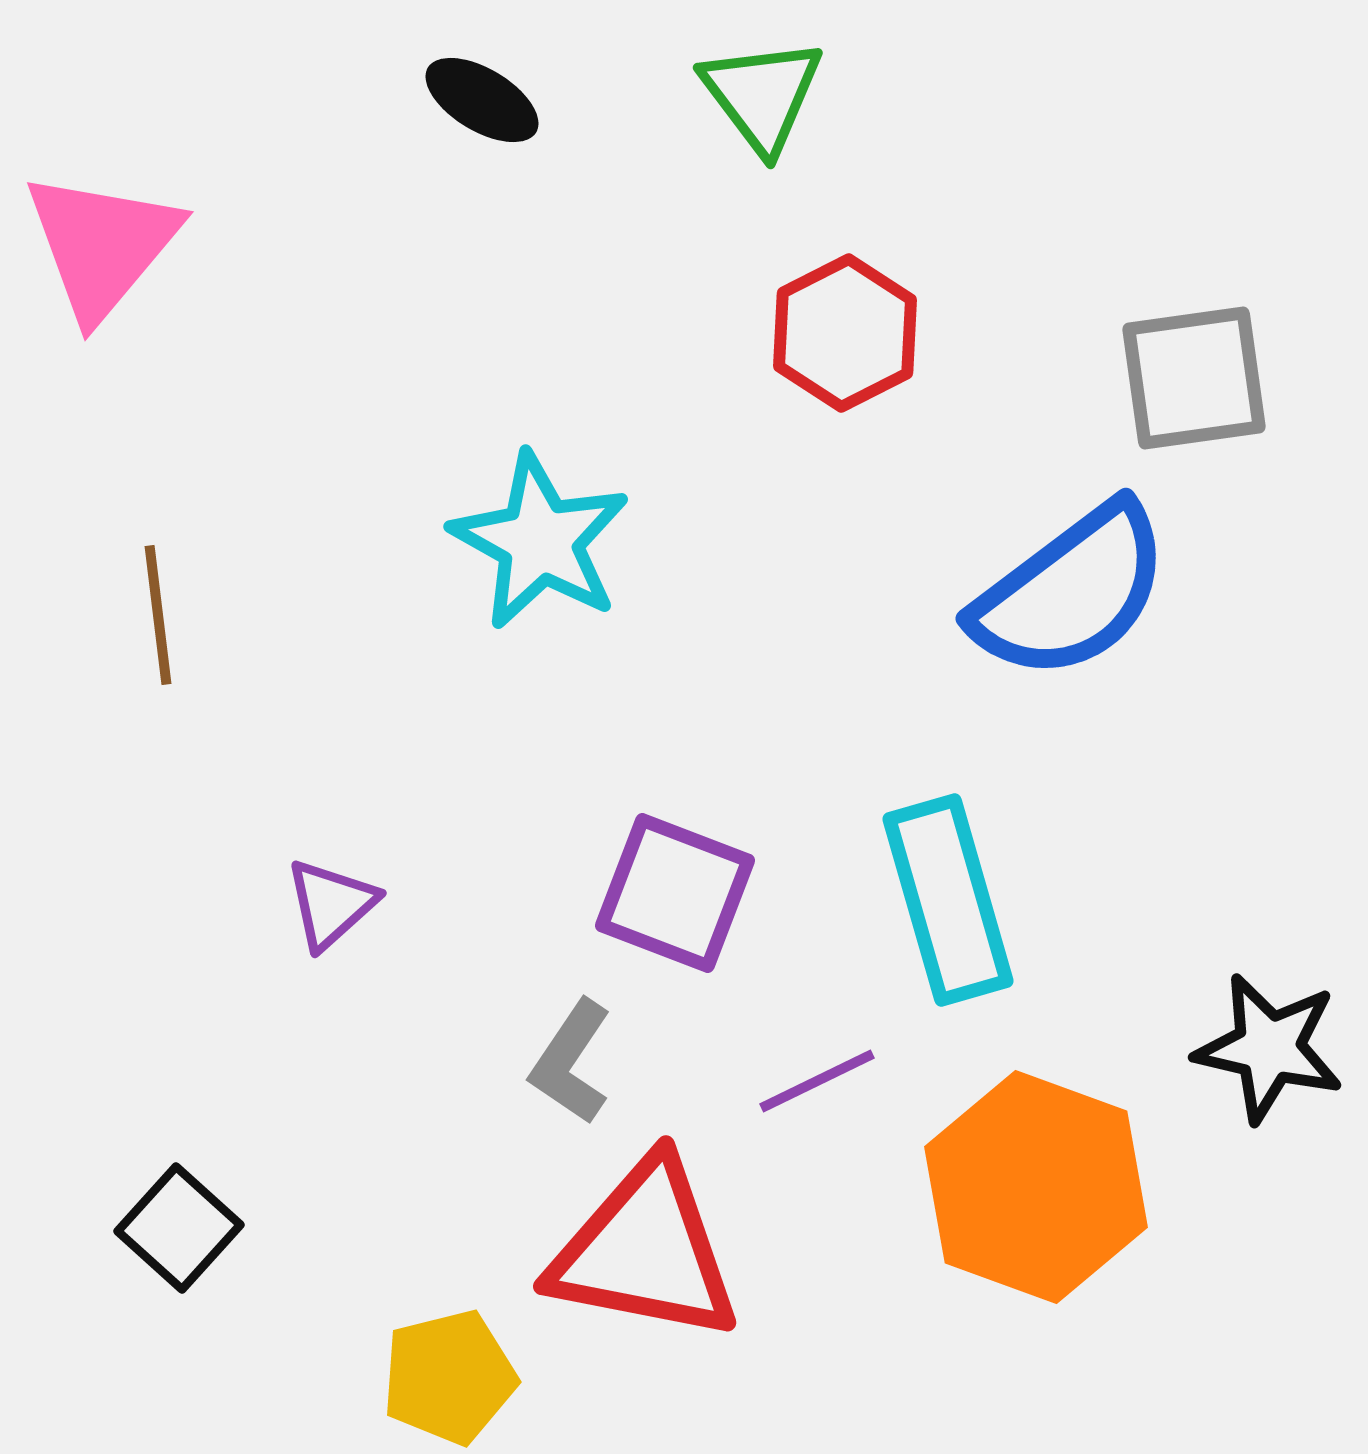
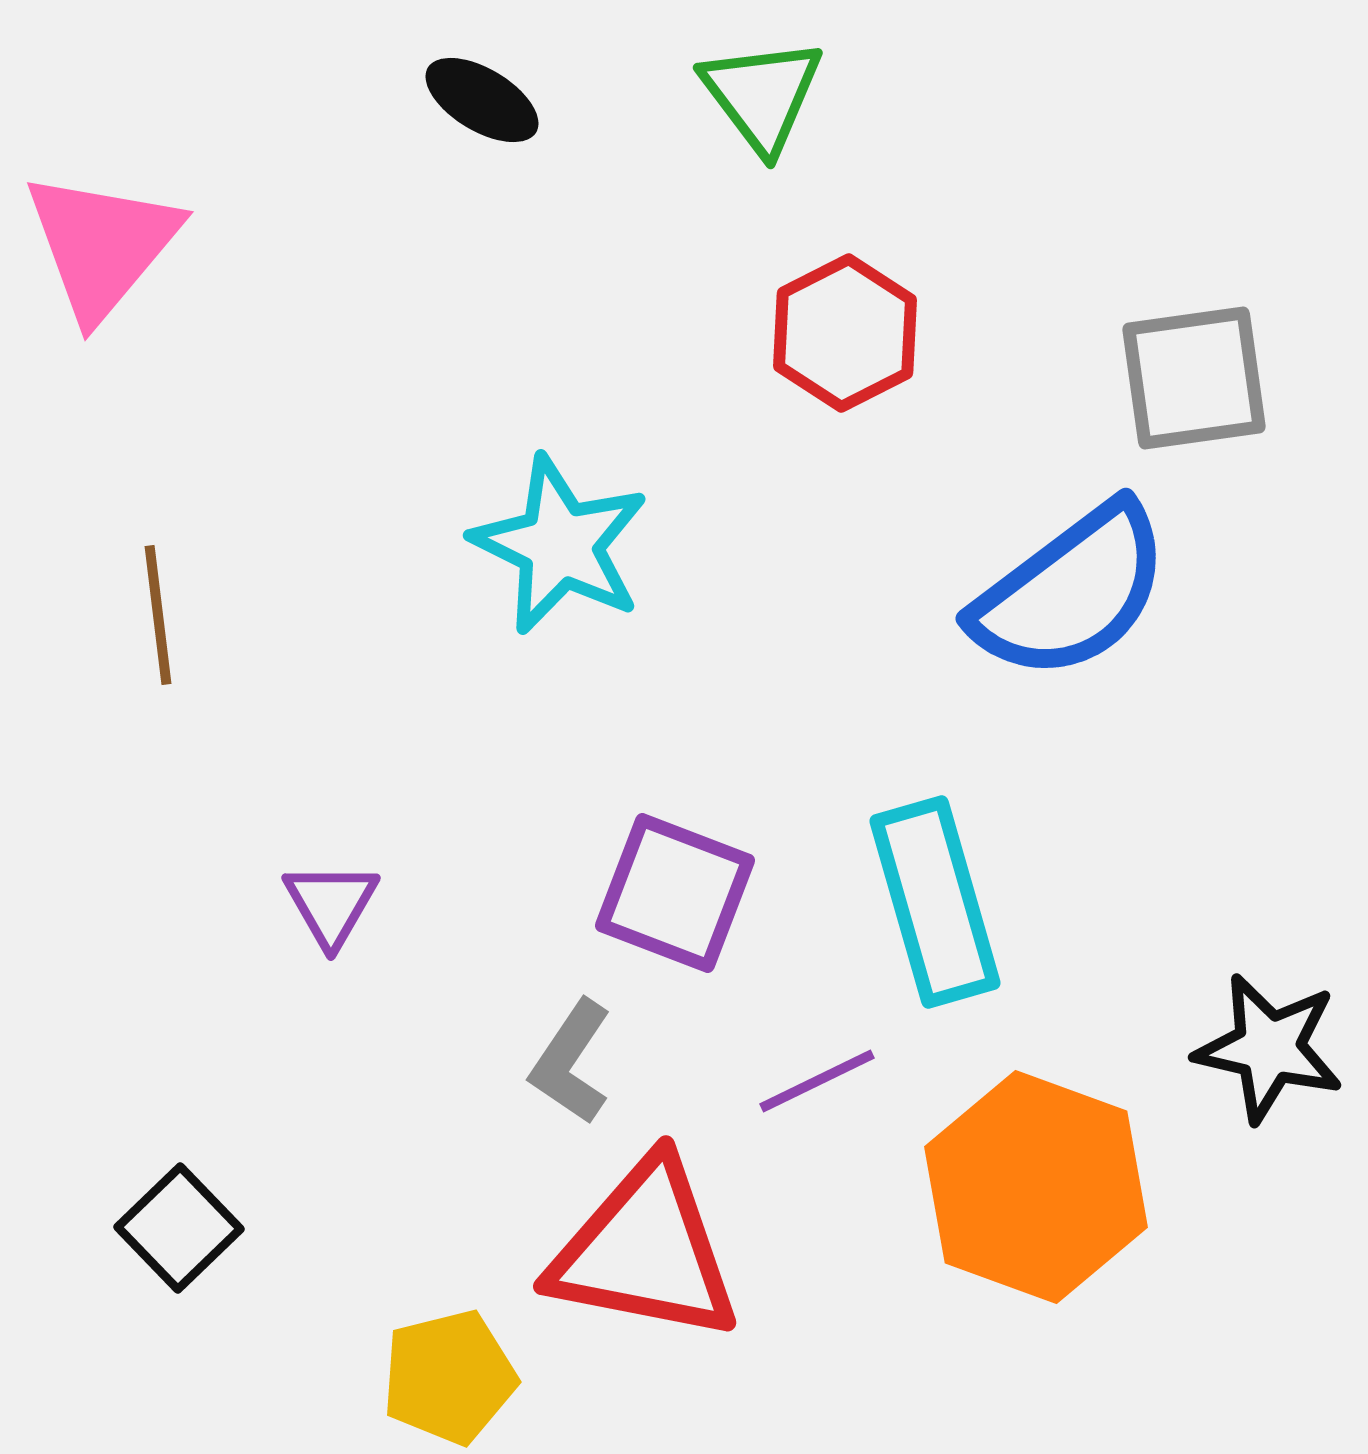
cyan star: moved 20 px right, 4 px down; rotated 3 degrees counterclockwise
cyan rectangle: moved 13 px left, 2 px down
purple triangle: rotated 18 degrees counterclockwise
black square: rotated 4 degrees clockwise
